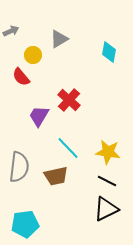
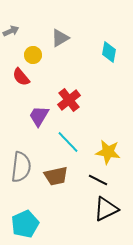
gray triangle: moved 1 px right, 1 px up
red cross: rotated 10 degrees clockwise
cyan line: moved 6 px up
gray semicircle: moved 2 px right
black line: moved 9 px left, 1 px up
cyan pentagon: rotated 16 degrees counterclockwise
